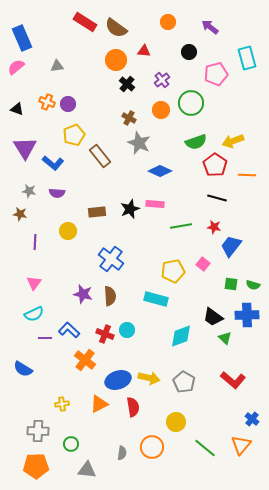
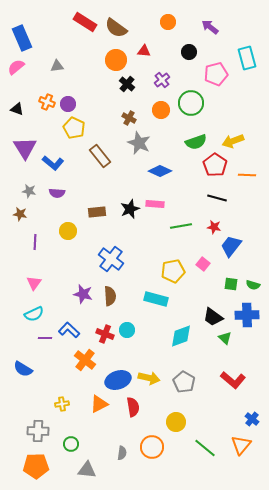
yellow pentagon at (74, 135): moved 7 px up; rotated 25 degrees counterclockwise
